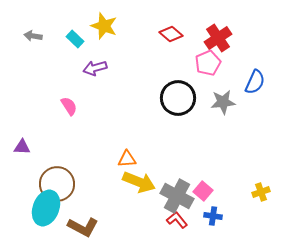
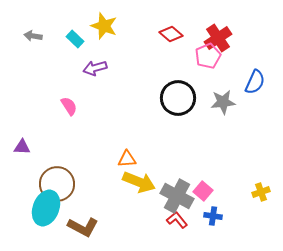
pink pentagon: moved 7 px up
